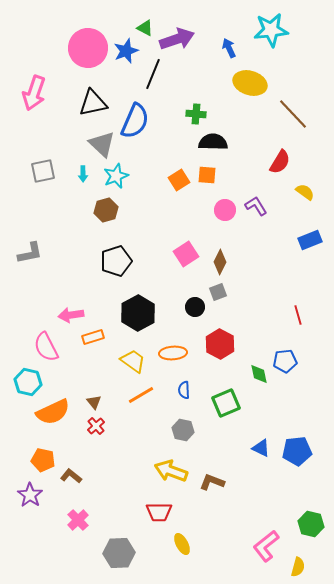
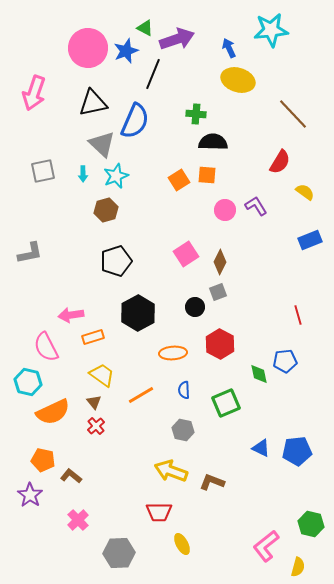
yellow ellipse at (250, 83): moved 12 px left, 3 px up
yellow trapezoid at (133, 361): moved 31 px left, 14 px down
